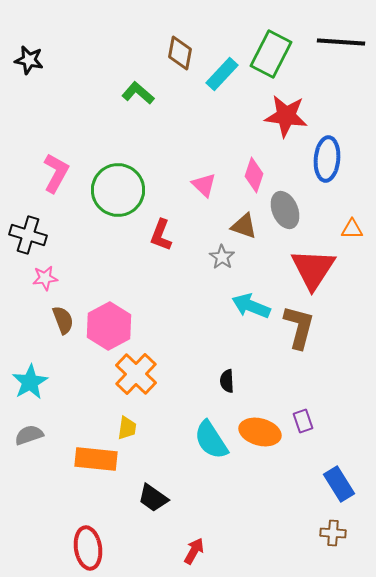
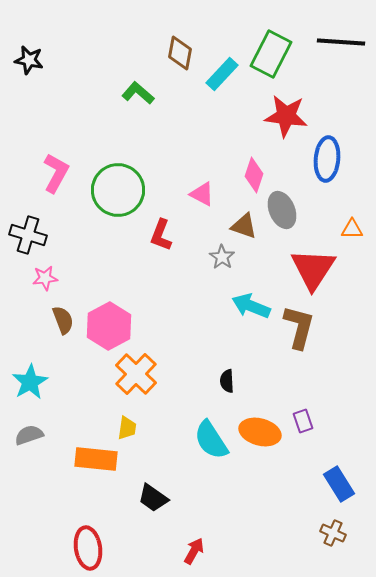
pink triangle: moved 2 px left, 9 px down; rotated 16 degrees counterclockwise
gray ellipse: moved 3 px left
brown cross: rotated 20 degrees clockwise
